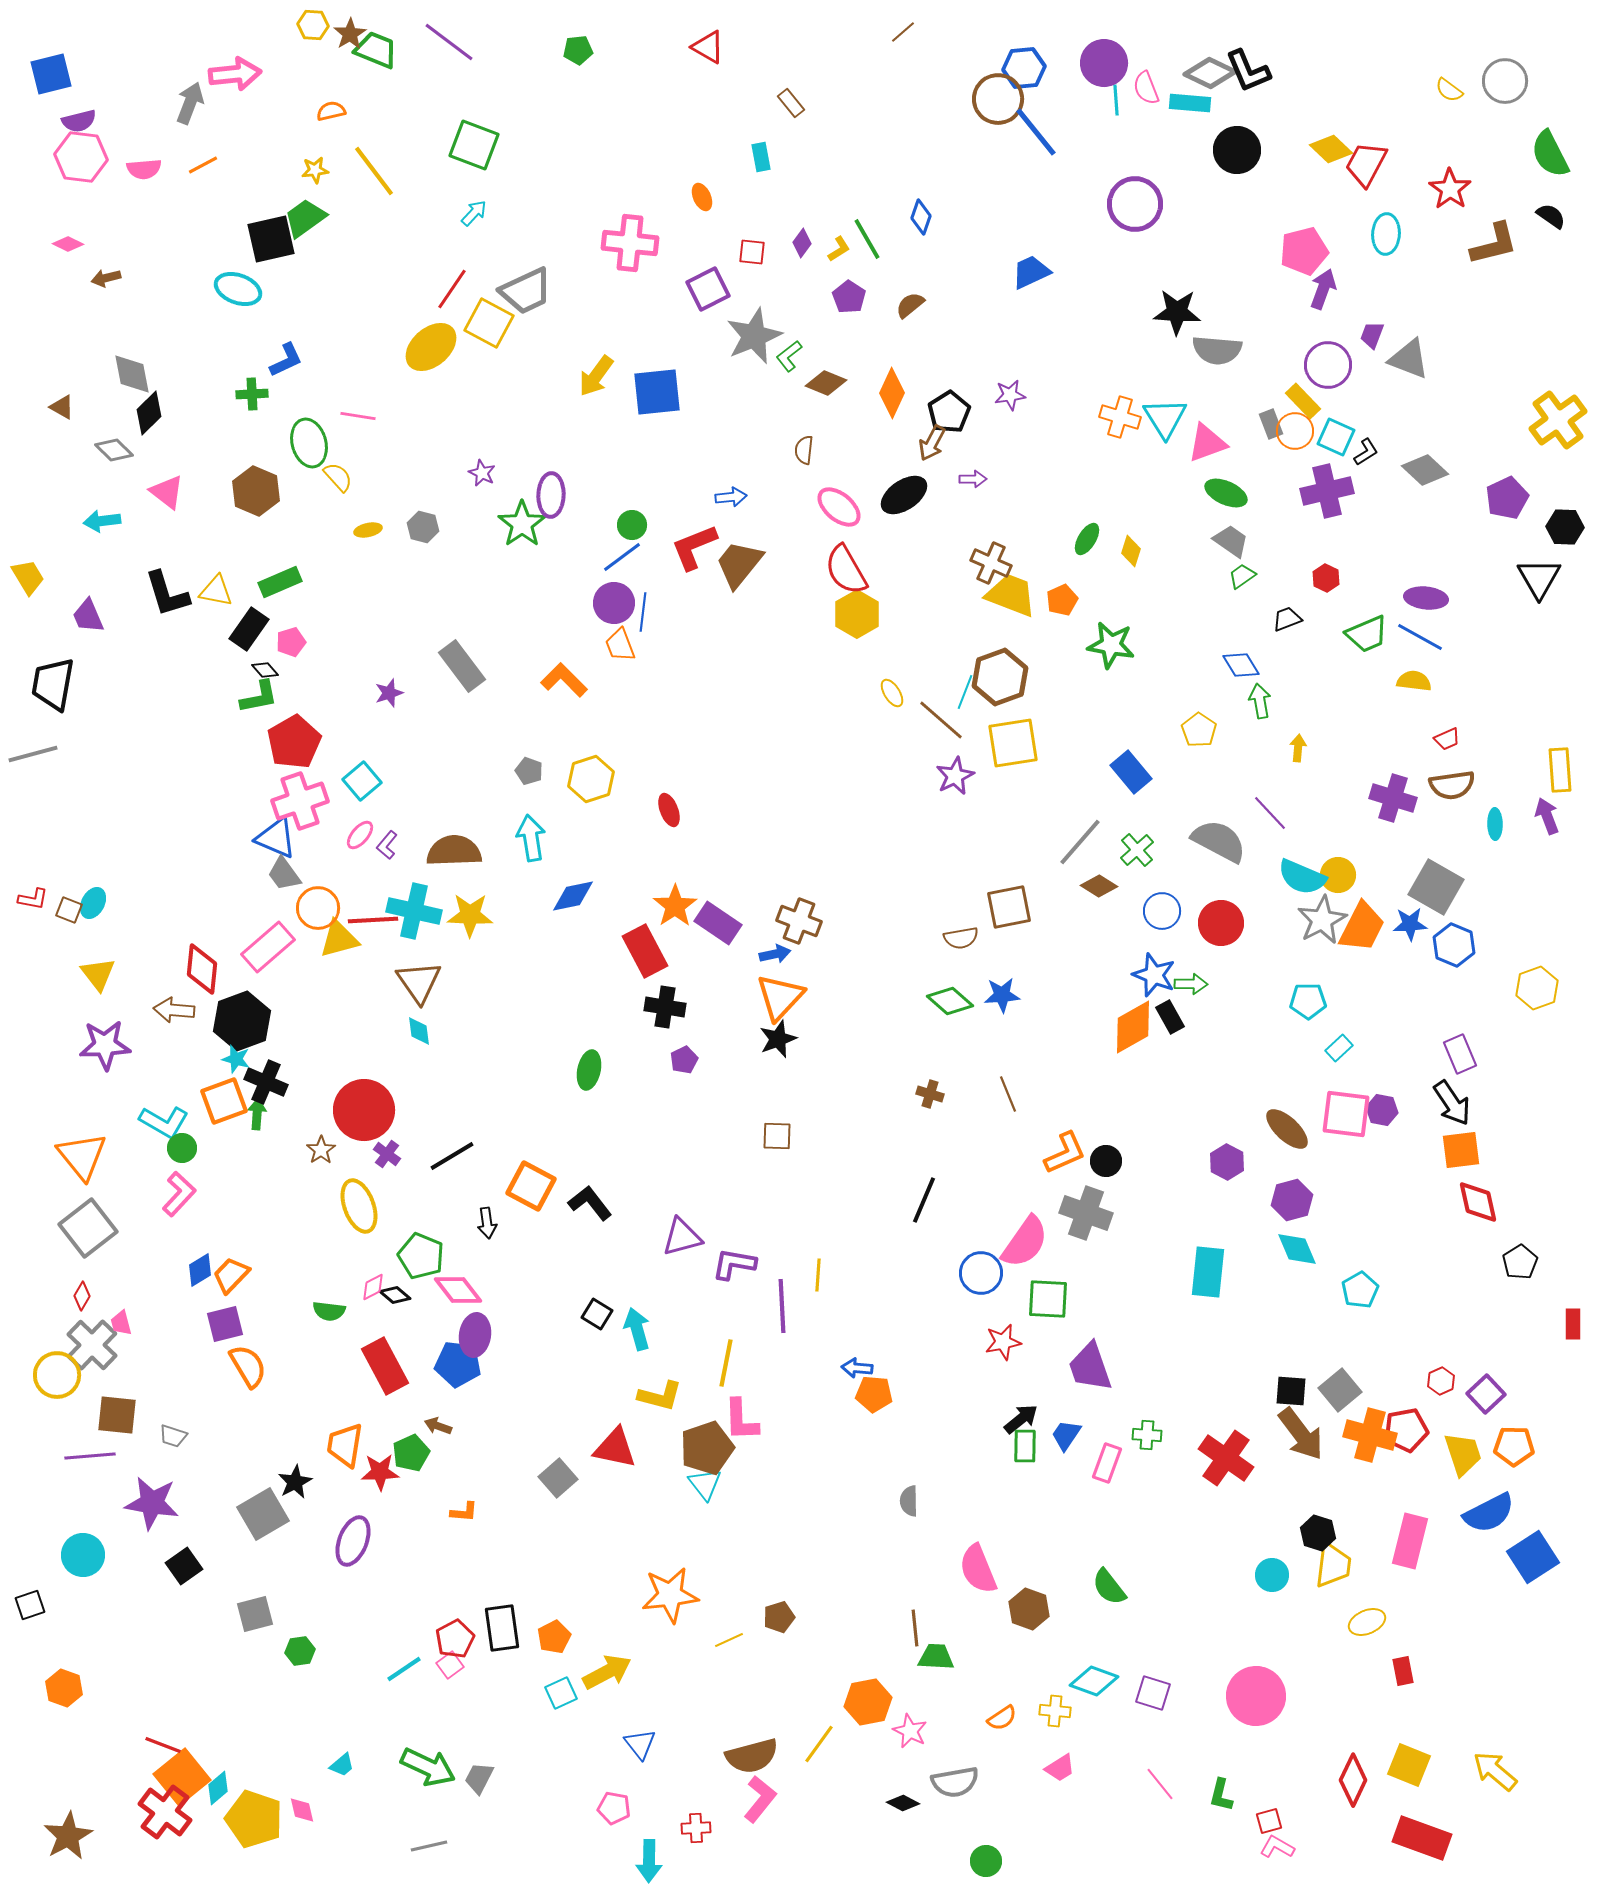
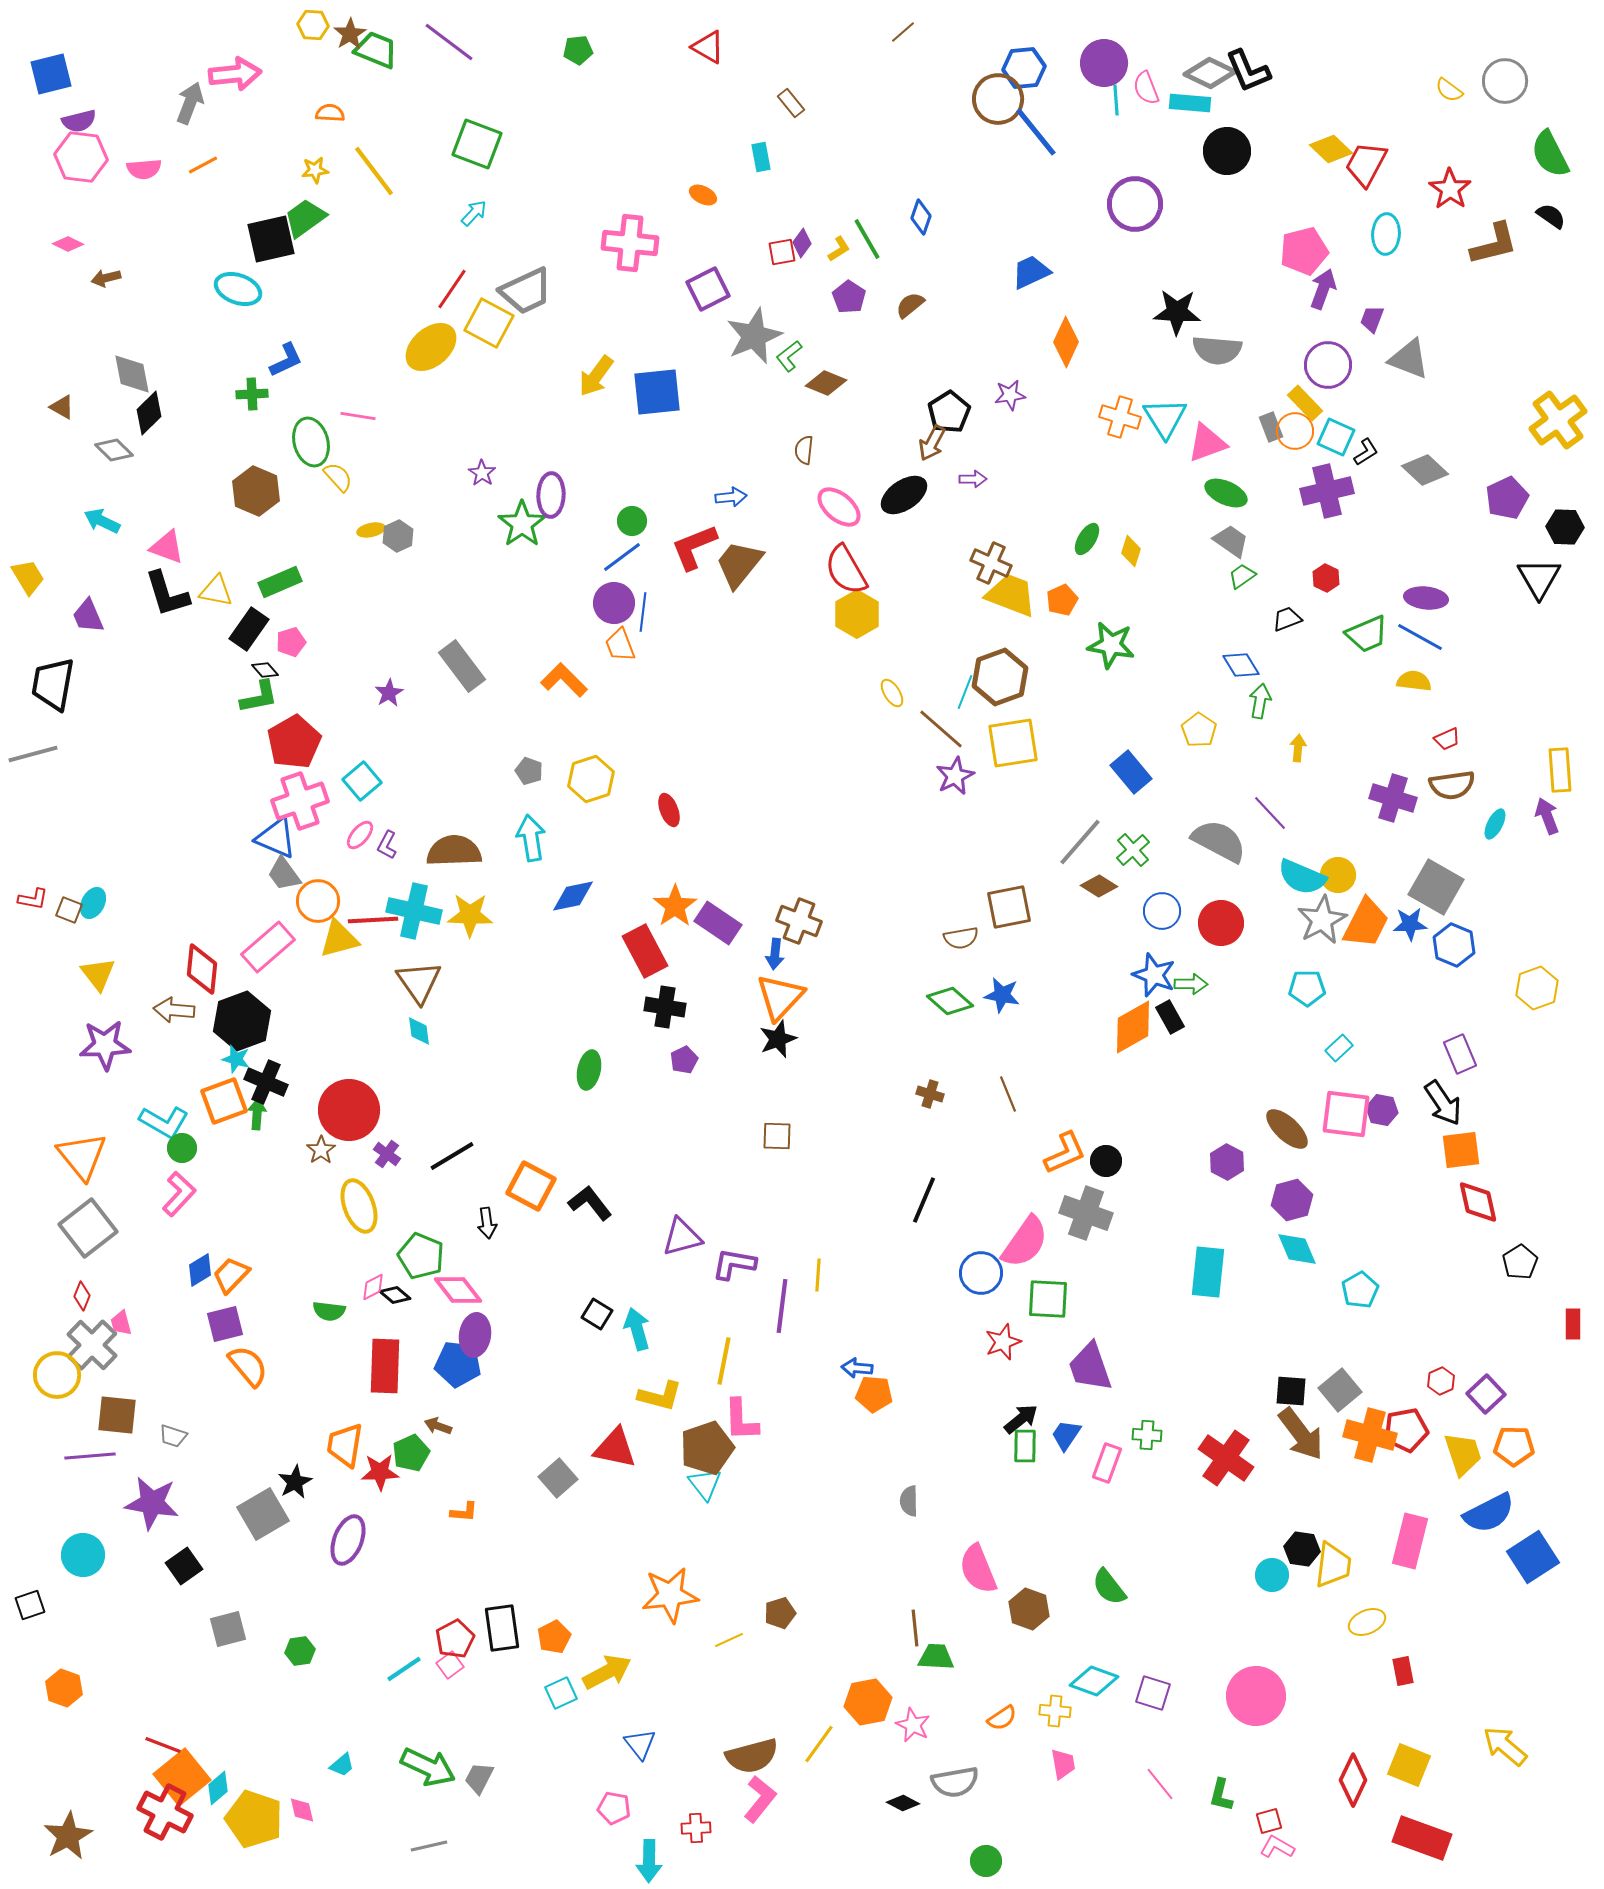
orange semicircle at (331, 111): moved 1 px left, 2 px down; rotated 16 degrees clockwise
green square at (474, 145): moved 3 px right, 1 px up
black circle at (1237, 150): moved 10 px left, 1 px down
orange ellipse at (702, 197): moved 1 px right, 2 px up; rotated 40 degrees counterclockwise
red square at (752, 252): moved 30 px right; rotated 16 degrees counterclockwise
purple trapezoid at (1372, 335): moved 16 px up
orange diamond at (892, 393): moved 174 px right, 51 px up
yellow rectangle at (1303, 401): moved 2 px right, 2 px down
gray rectangle at (1271, 424): moved 3 px down
green ellipse at (309, 443): moved 2 px right, 1 px up
purple star at (482, 473): rotated 8 degrees clockwise
pink triangle at (167, 492): moved 55 px down; rotated 18 degrees counterclockwise
cyan arrow at (102, 521): rotated 33 degrees clockwise
green circle at (632, 525): moved 4 px up
gray hexagon at (423, 527): moved 25 px left, 9 px down; rotated 20 degrees clockwise
yellow ellipse at (368, 530): moved 3 px right
purple star at (389, 693): rotated 12 degrees counterclockwise
green arrow at (1260, 701): rotated 20 degrees clockwise
brown line at (941, 720): moved 9 px down
cyan ellipse at (1495, 824): rotated 28 degrees clockwise
purple L-shape at (387, 845): rotated 12 degrees counterclockwise
green cross at (1137, 850): moved 4 px left
orange circle at (318, 908): moved 7 px up
orange trapezoid at (1362, 927): moved 4 px right, 4 px up
blue arrow at (775, 954): rotated 108 degrees clockwise
blue star at (1002, 995): rotated 15 degrees clockwise
cyan pentagon at (1308, 1001): moved 1 px left, 13 px up
black arrow at (1452, 1103): moved 9 px left
red circle at (364, 1110): moved 15 px left
red diamond at (82, 1296): rotated 8 degrees counterclockwise
purple line at (782, 1306): rotated 10 degrees clockwise
red star at (1003, 1342): rotated 9 degrees counterclockwise
yellow line at (726, 1363): moved 2 px left, 2 px up
orange semicircle at (248, 1366): rotated 9 degrees counterclockwise
red rectangle at (385, 1366): rotated 30 degrees clockwise
black hexagon at (1318, 1533): moved 16 px left, 16 px down; rotated 8 degrees counterclockwise
purple ellipse at (353, 1541): moved 5 px left, 1 px up
gray square at (255, 1614): moved 27 px left, 15 px down
brown pentagon at (779, 1617): moved 1 px right, 4 px up
pink star at (910, 1731): moved 3 px right, 6 px up
pink trapezoid at (1060, 1768): moved 3 px right, 4 px up; rotated 68 degrees counterclockwise
yellow arrow at (1495, 1771): moved 10 px right, 25 px up
red cross at (165, 1812): rotated 10 degrees counterclockwise
